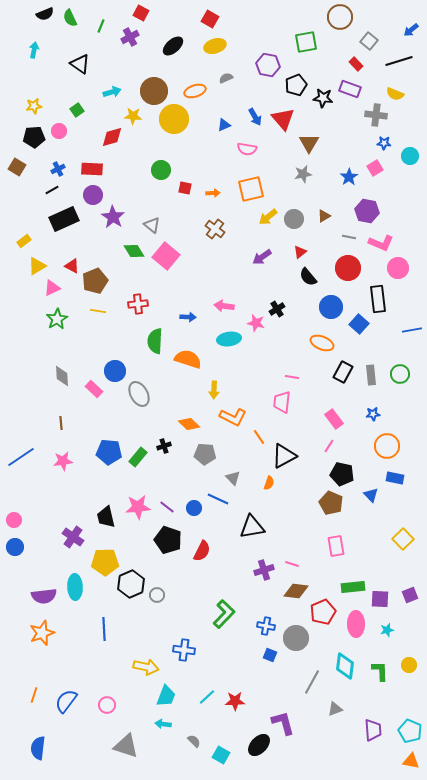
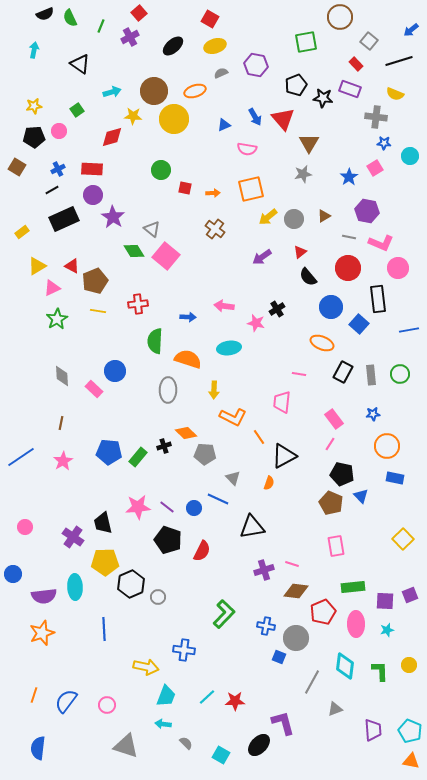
red square at (141, 13): moved 2 px left; rotated 21 degrees clockwise
purple hexagon at (268, 65): moved 12 px left
gray semicircle at (226, 78): moved 5 px left, 5 px up
gray cross at (376, 115): moved 2 px down
gray triangle at (152, 225): moved 4 px down
yellow rectangle at (24, 241): moved 2 px left, 9 px up
blue line at (412, 330): moved 3 px left
cyan ellipse at (229, 339): moved 9 px down
pink line at (292, 377): moved 7 px right, 3 px up
gray ellipse at (139, 394): moved 29 px right, 4 px up; rotated 30 degrees clockwise
brown line at (61, 423): rotated 16 degrees clockwise
orange diamond at (189, 424): moved 3 px left, 9 px down
pink line at (329, 446): moved 1 px right, 2 px up
pink star at (63, 461): rotated 24 degrees counterclockwise
blue triangle at (371, 495): moved 10 px left, 1 px down
black trapezoid at (106, 517): moved 3 px left, 6 px down
pink circle at (14, 520): moved 11 px right, 7 px down
blue circle at (15, 547): moved 2 px left, 27 px down
gray circle at (157, 595): moved 1 px right, 2 px down
purple square at (380, 599): moved 5 px right, 2 px down
blue square at (270, 655): moved 9 px right, 2 px down
gray semicircle at (194, 741): moved 8 px left, 2 px down
